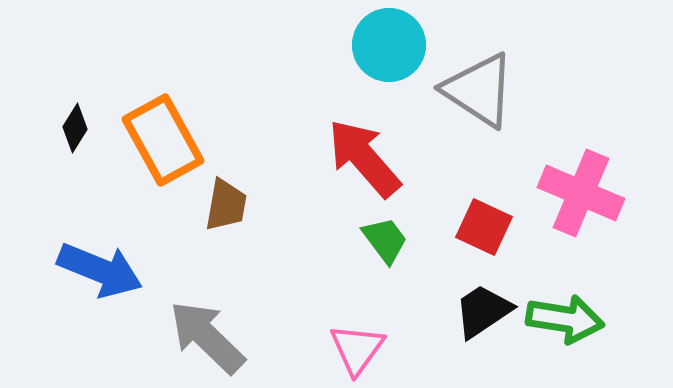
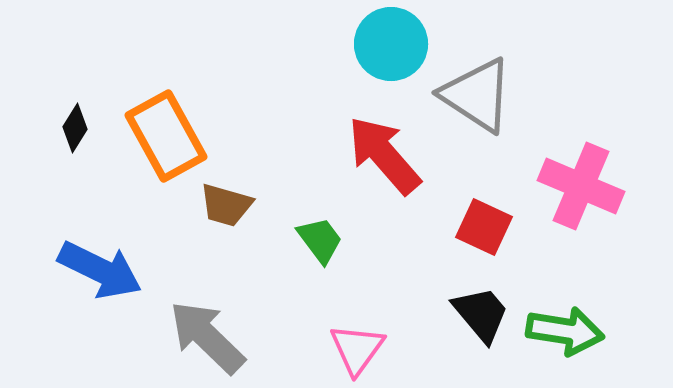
cyan circle: moved 2 px right, 1 px up
gray triangle: moved 2 px left, 5 px down
orange rectangle: moved 3 px right, 4 px up
red arrow: moved 20 px right, 3 px up
pink cross: moved 7 px up
brown trapezoid: rotated 96 degrees clockwise
green trapezoid: moved 65 px left
blue arrow: rotated 4 degrees clockwise
black trapezoid: moved 2 px left, 3 px down; rotated 84 degrees clockwise
green arrow: moved 12 px down
